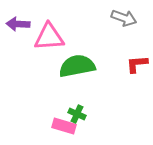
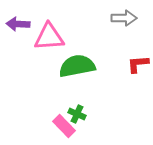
gray arrow: rotated 20 degrees counterclockwise
red L-shape: moved 1 px right
pink rectangle: rotated 30 degrees clockwise
